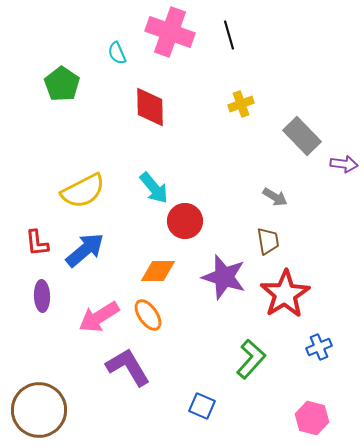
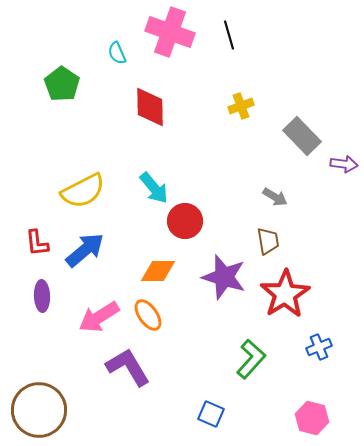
yellow cross: moved 2 px down
blue square: moved 9 px right, 8 px down
